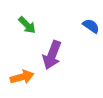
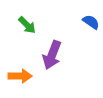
blue semicircle: moved 4 px up
orange arrow: moved 2 px left, 1 px up; rotated 15 degrees clockwise
